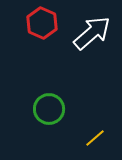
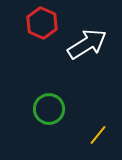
white arrow: moved 5 px left, 11 px down; rotated 9 degrees clockwise
yellow line: moved 3 px right, 3 px up; rotated 10 degrees counterclockwise
